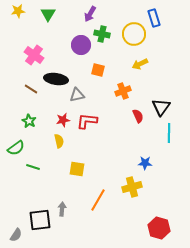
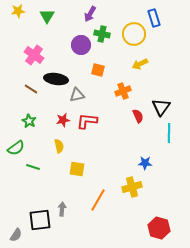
green triangle: moved 1 px left, 2 px down
yellow semicircle: moved 5 px down
